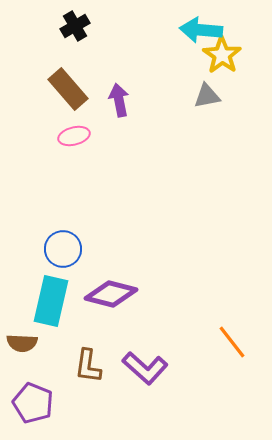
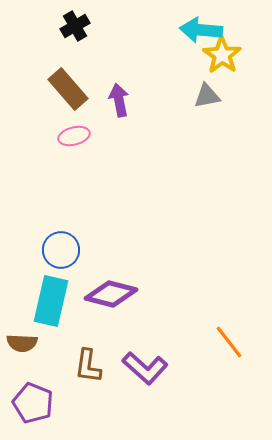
blue circle: moved 2 px left, 1 px down
orange line: moved 3 px left
